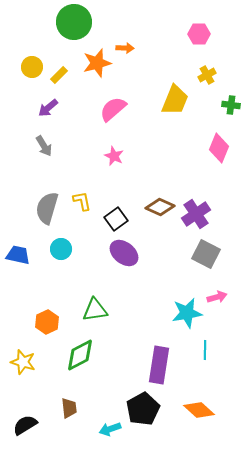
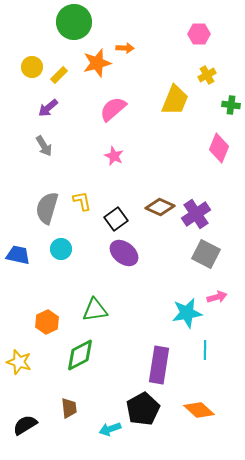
yellow star: moved 4 px left
